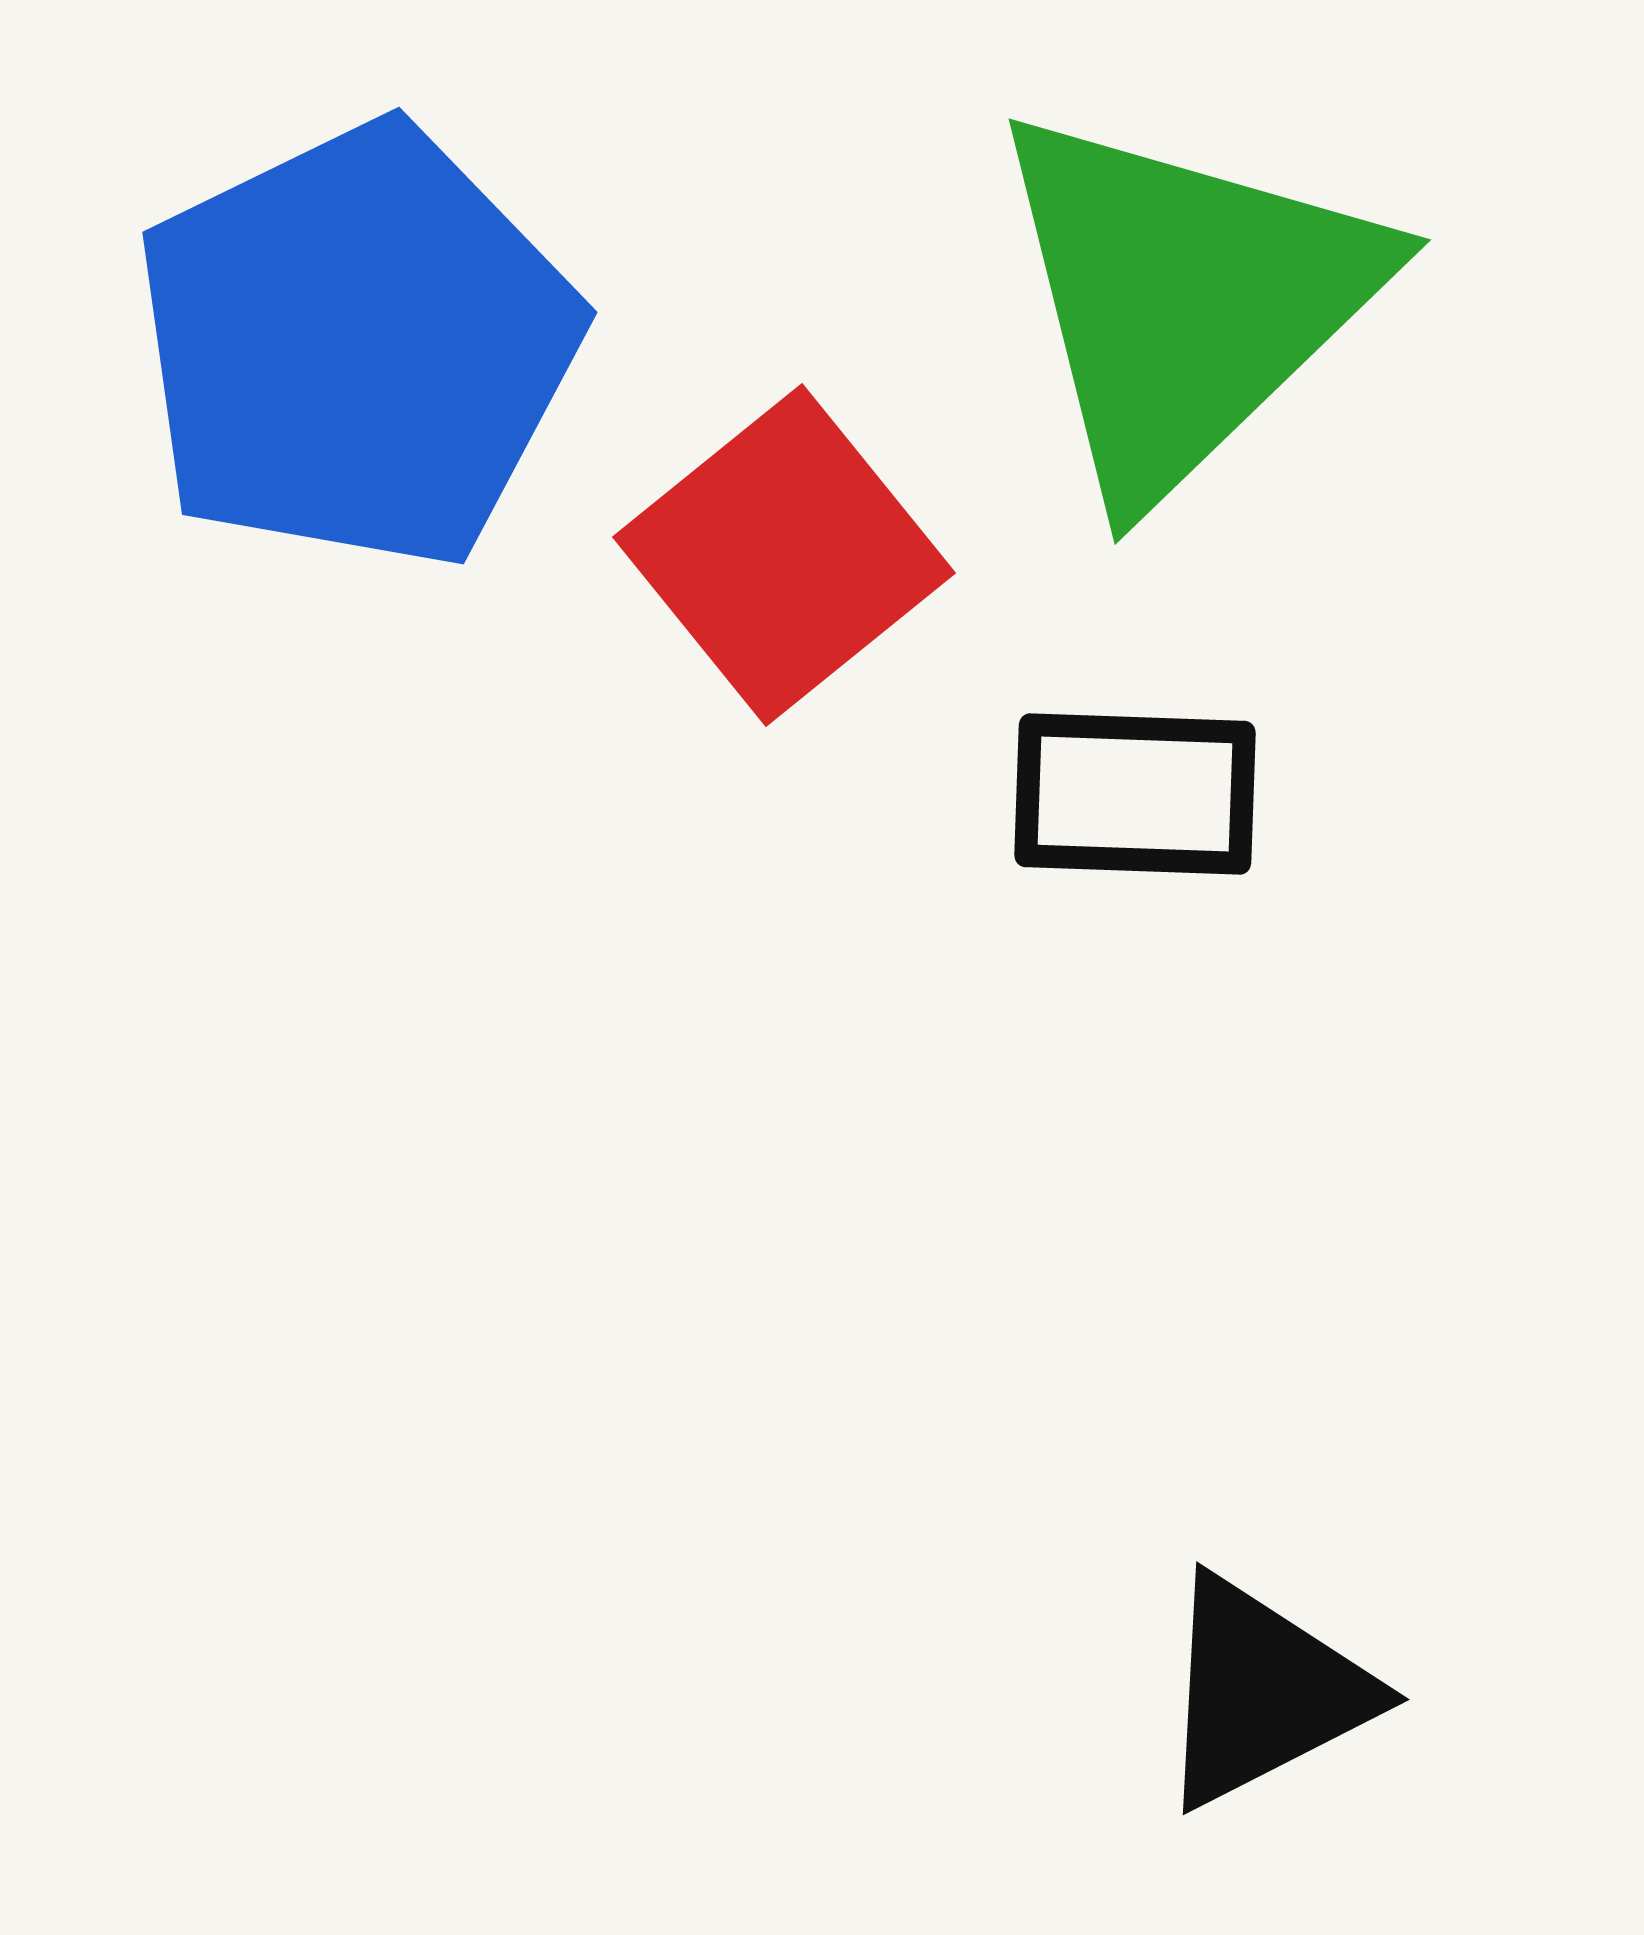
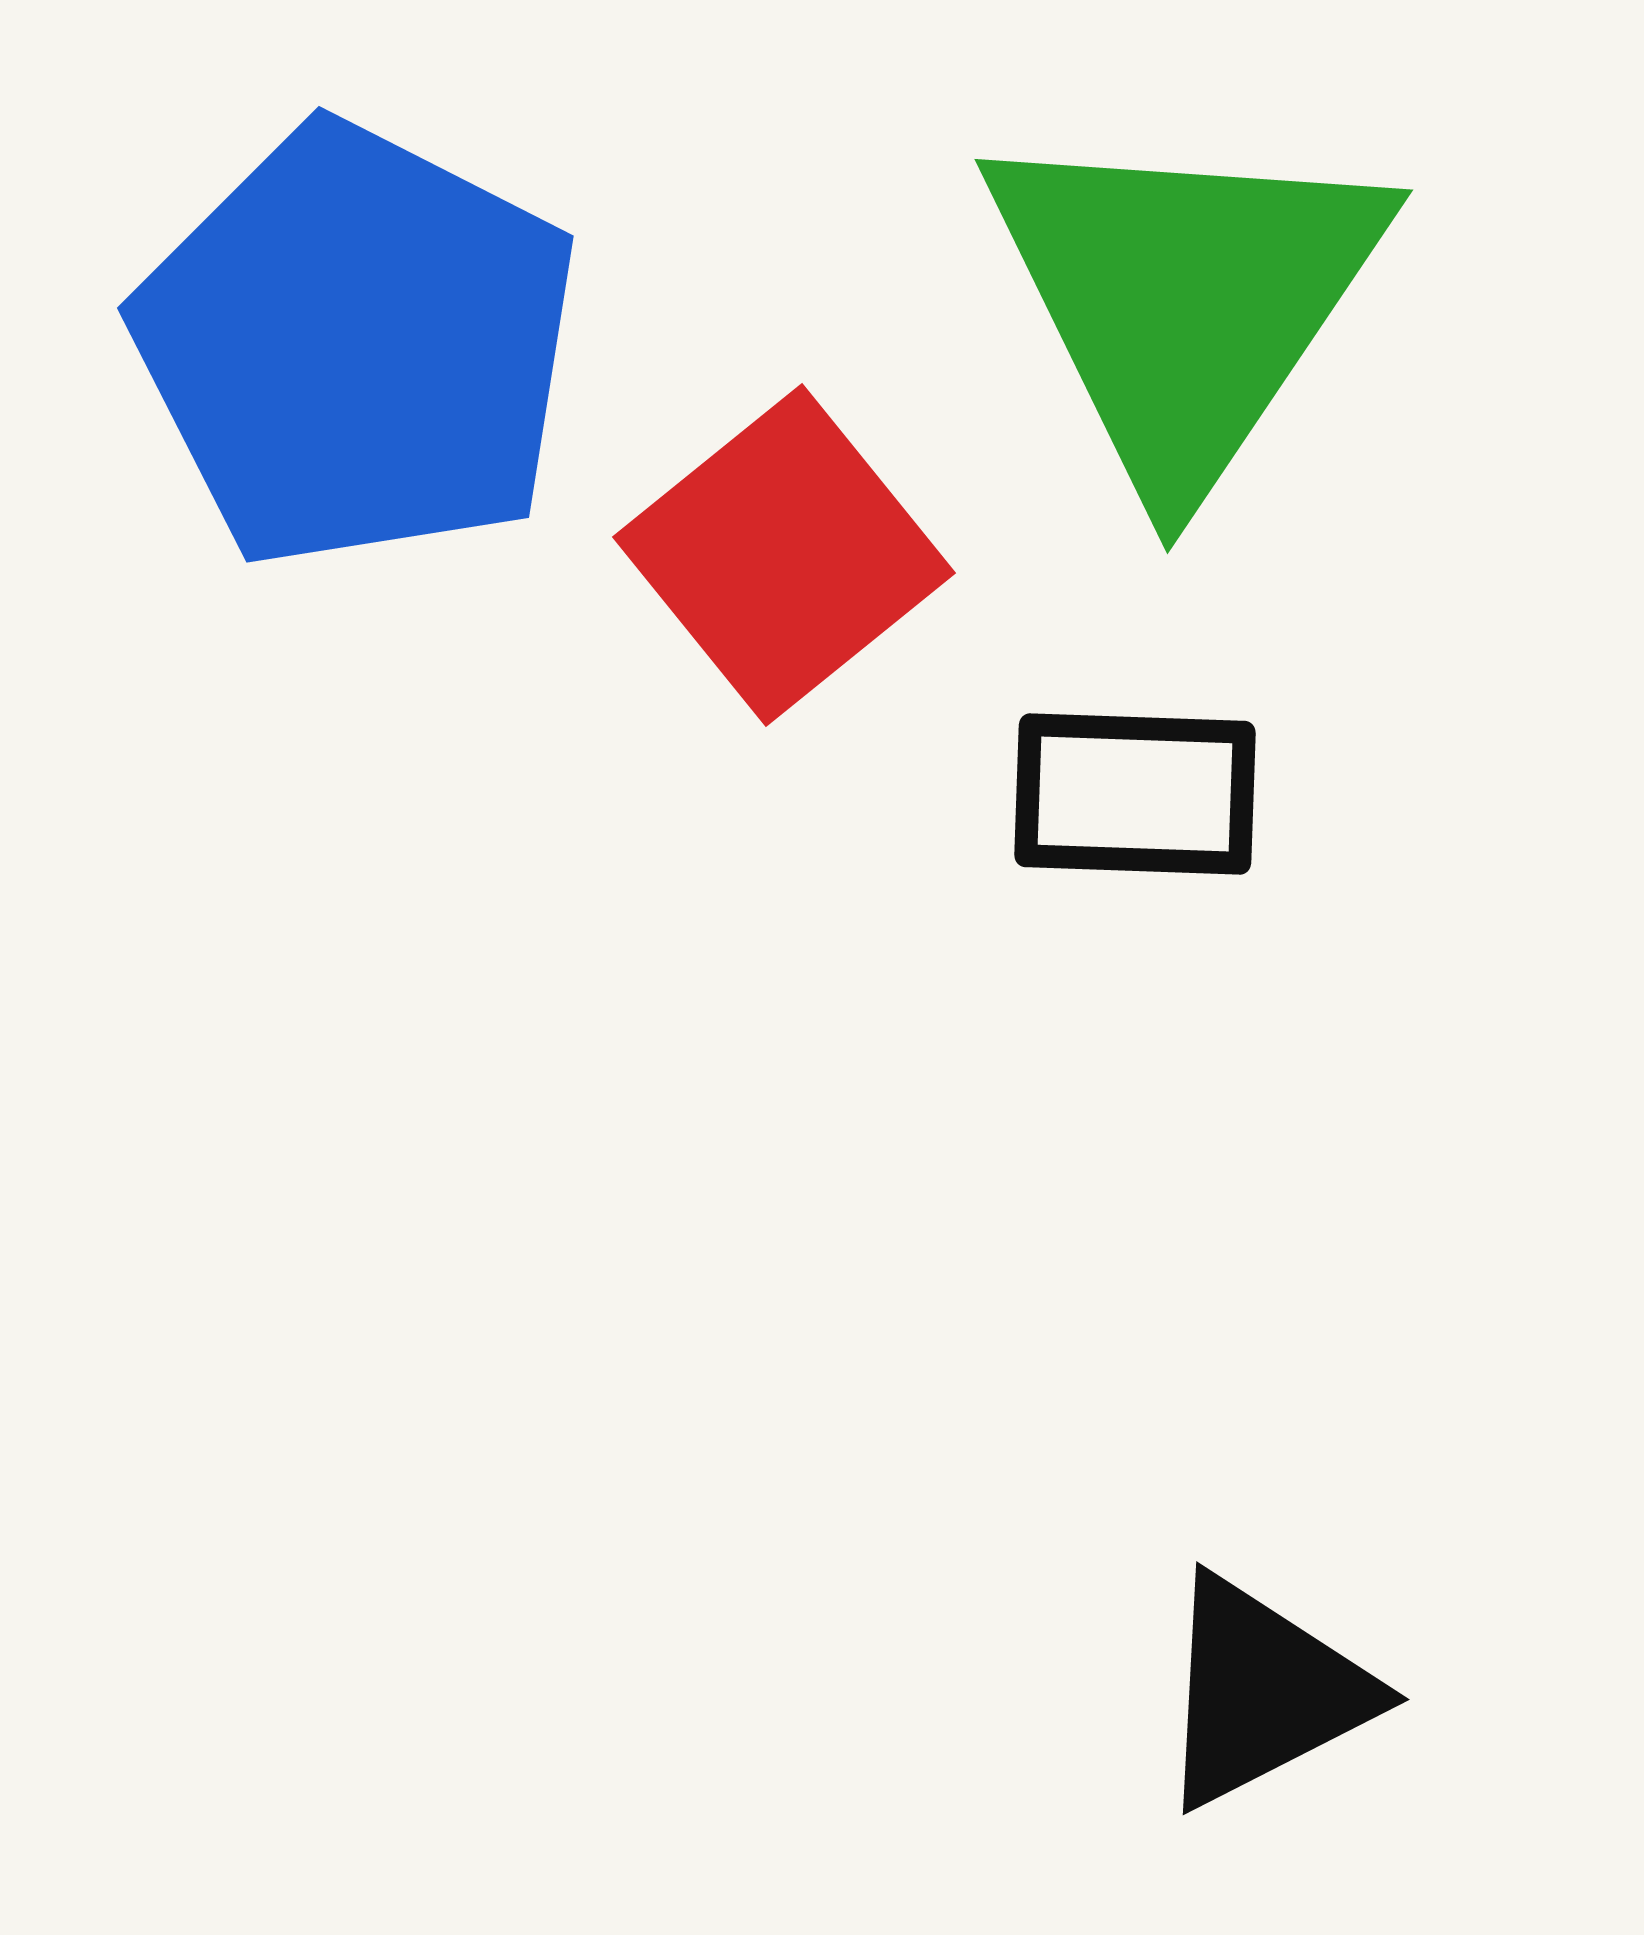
green triangle: rotated 12 degrees counterclockwise
blue pentagon: rotated 19 degrees counterclockwise
